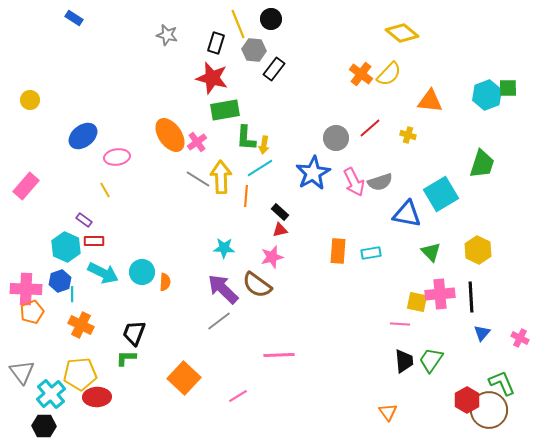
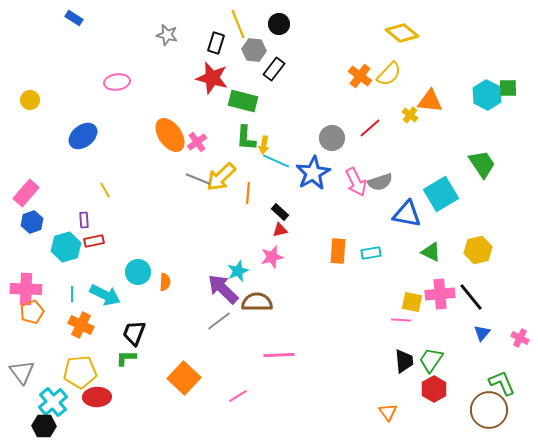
black circle at (271, 19): moved 8 px right, 5 px down
orange cross at (361, 74): moved 1 px left, 2 px down
cyan hexagon at (487, 95): rotated 12 degrees counterclockwise
green rectangle at (225, 110): moved 18 px right, 9 px up; rotated 24 degrees clockwise
yellow cross at (408, 135): moved 2 px right, 20 px up; rotated 21 degrees clockwise
gray circle at (336, 138): moved 4 px left
pink ellipse at (117, 157): moved 75 px up
green trapezoid at (482, 164): rotated 52 degrees counterclockwise
cyan line at (260, 168): moved 16 px right, 7 px up; rotated 56 degrees clockwise
yellow arrow at (221, 177): rotated 132 degrees counterclockwise
gray line at (198, 179): rotated 10 degrees counterclockwise
pink arrow at (354, 182): moved 2 px right
pink rectangle at (26, 186): moved 7 px down
orange line at (246, 196): moved 2 px right, 3 px up
purple rectangle at (84, 220): rotated 49 degrees clockwise
red rectangle at (94, 241): rotated 12 degrees counterclockwise
cyan hexagon at (66, 247): rotated 20 degrees clockwise
cyan star at (224, 248): moved 14 px right, 23 px down; rotated 25 degrees counterclockwise
yellow hexagon at (478, 250): rotated 20 degrees clockwise
green triangle at (431, 252): rotated 20 degrees counterclockwise
cyan circle at (142, 272): moved 4 px left
cyan arrow at (103, 273): moved 2 px right, 22 px down
blue hexagon at (60, 281): moved 28 px left, 59 px up
brown semicircle at (257, 285): moved 17 px down; rotated 144 degrees clockwise
black line at (471, 297): rotated 36 degrees counterclockwise
yellow square at (417, 302): moved 5 px left
pink line at (400, 324): moved 1 px right, 4 px up
yellow pentagon at (80, 374): moved 2 px up
cyan cross at (51, 394): moved 2 px right, 8 px down
red hexagon at (467, 400): moved 33 px left, 11 px up
